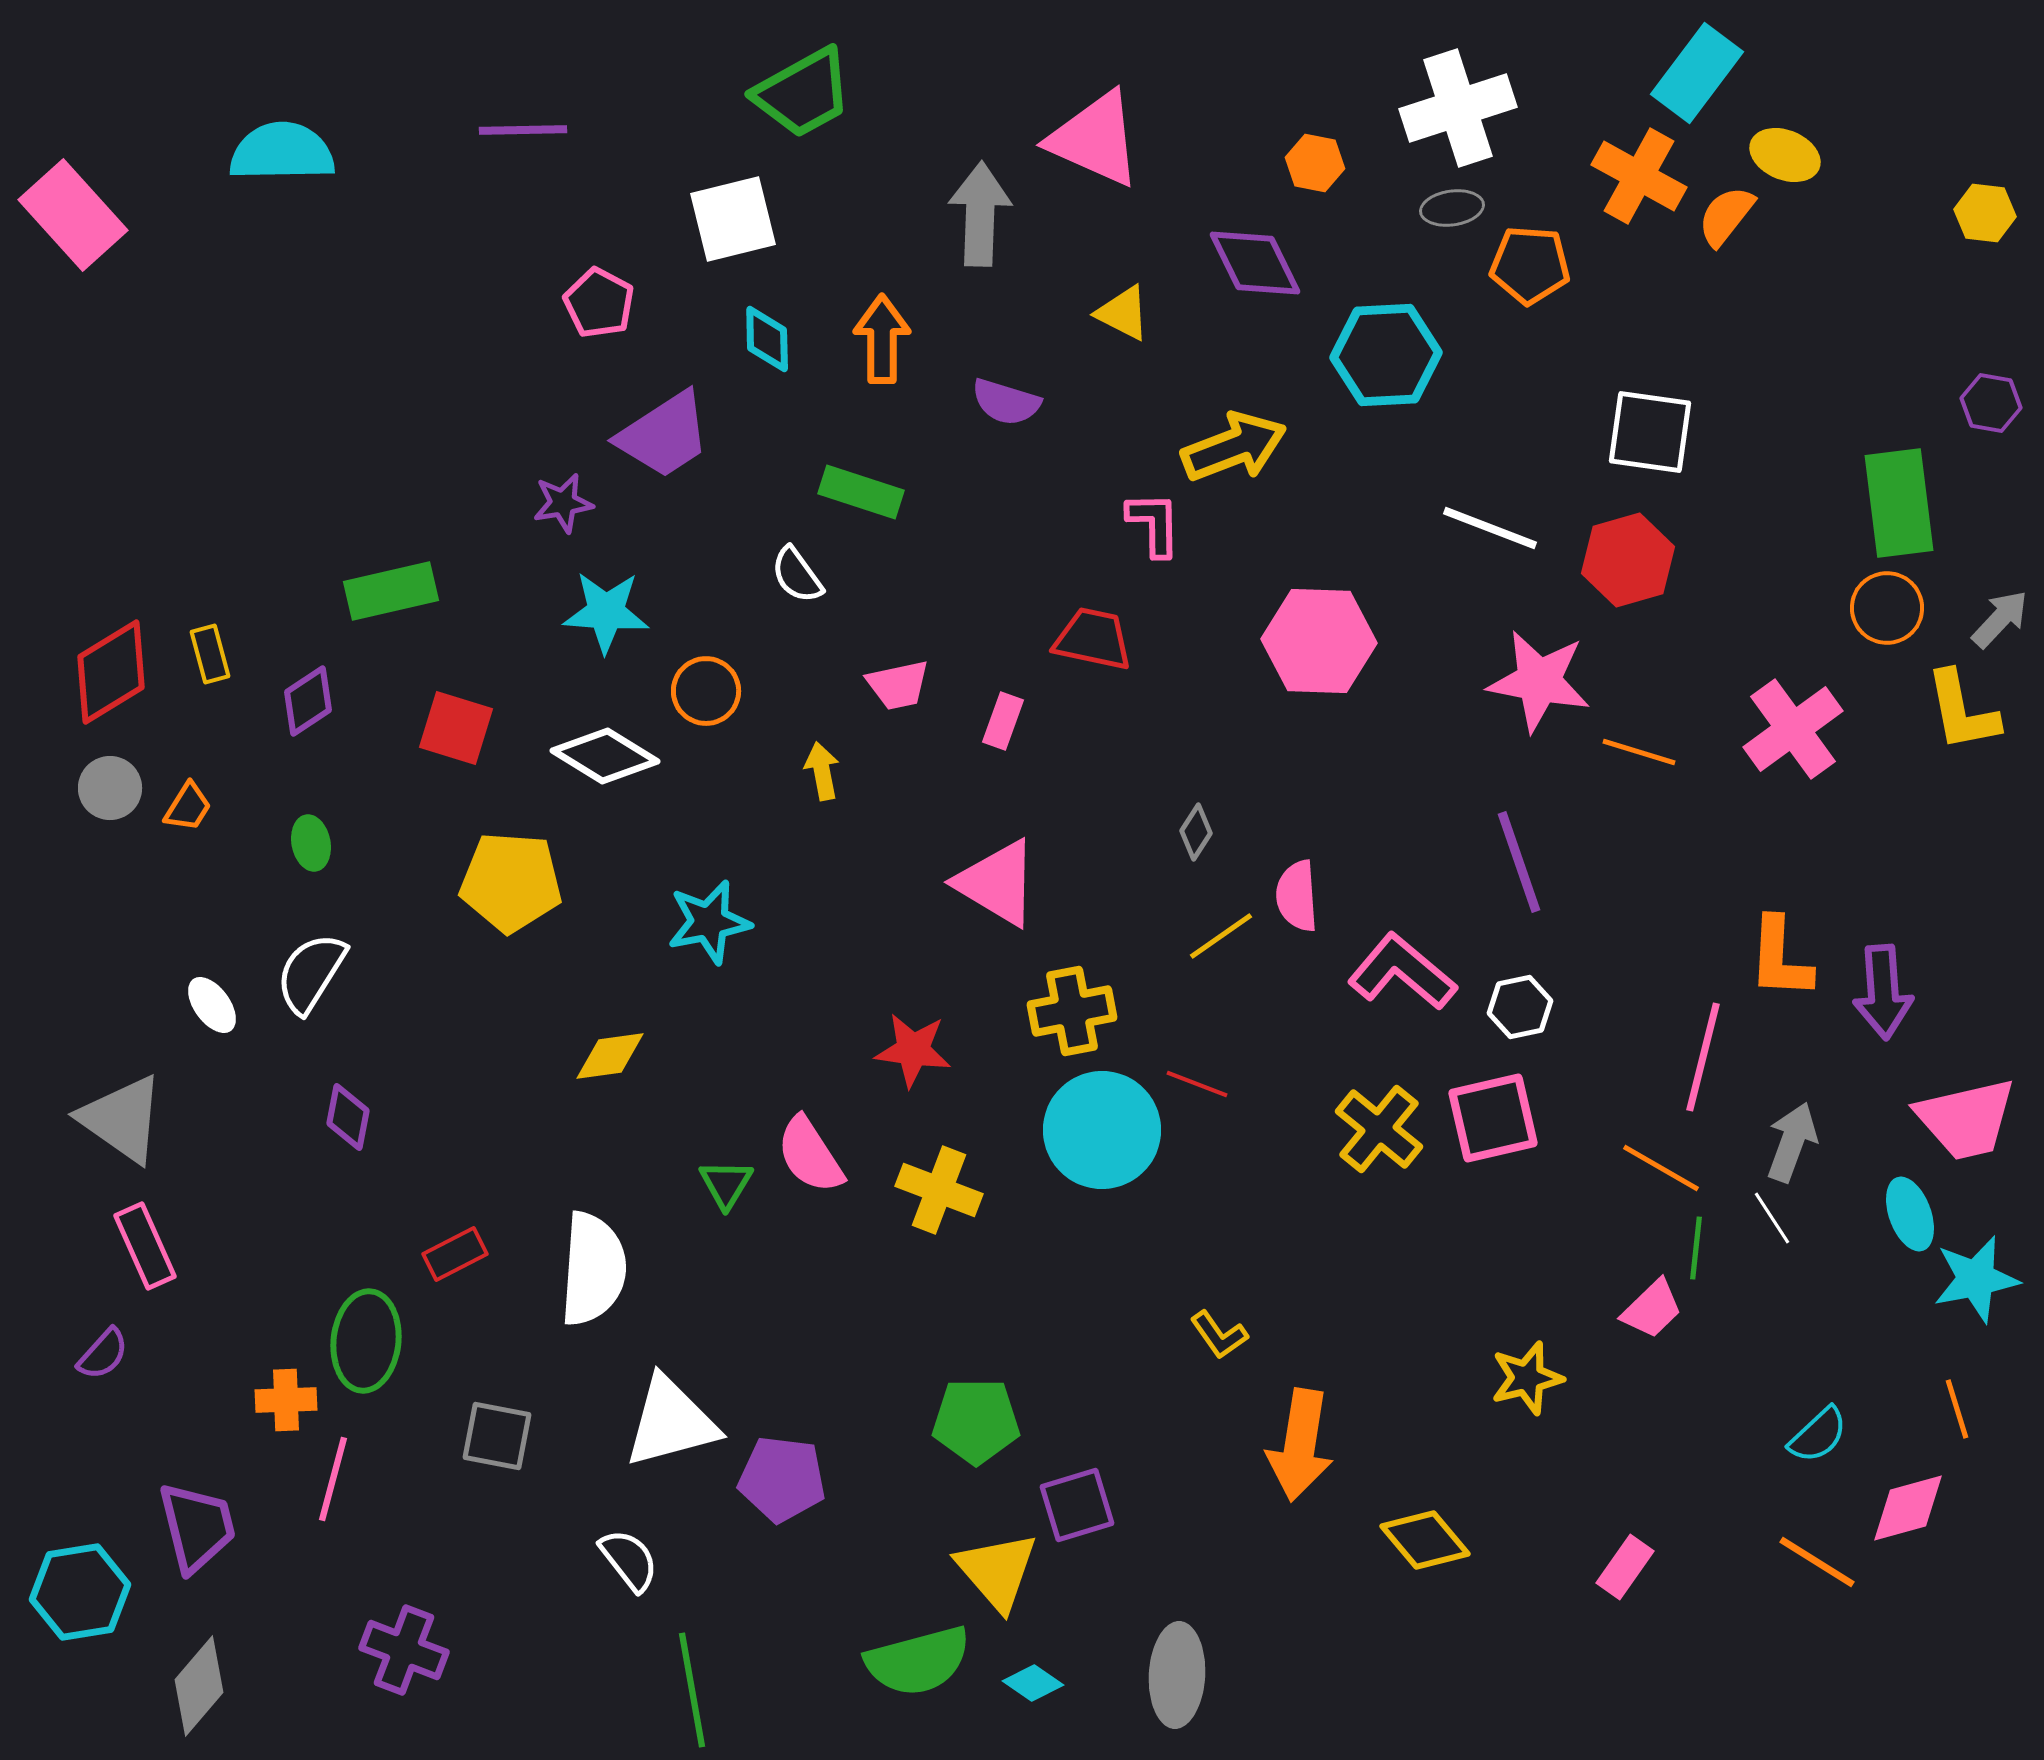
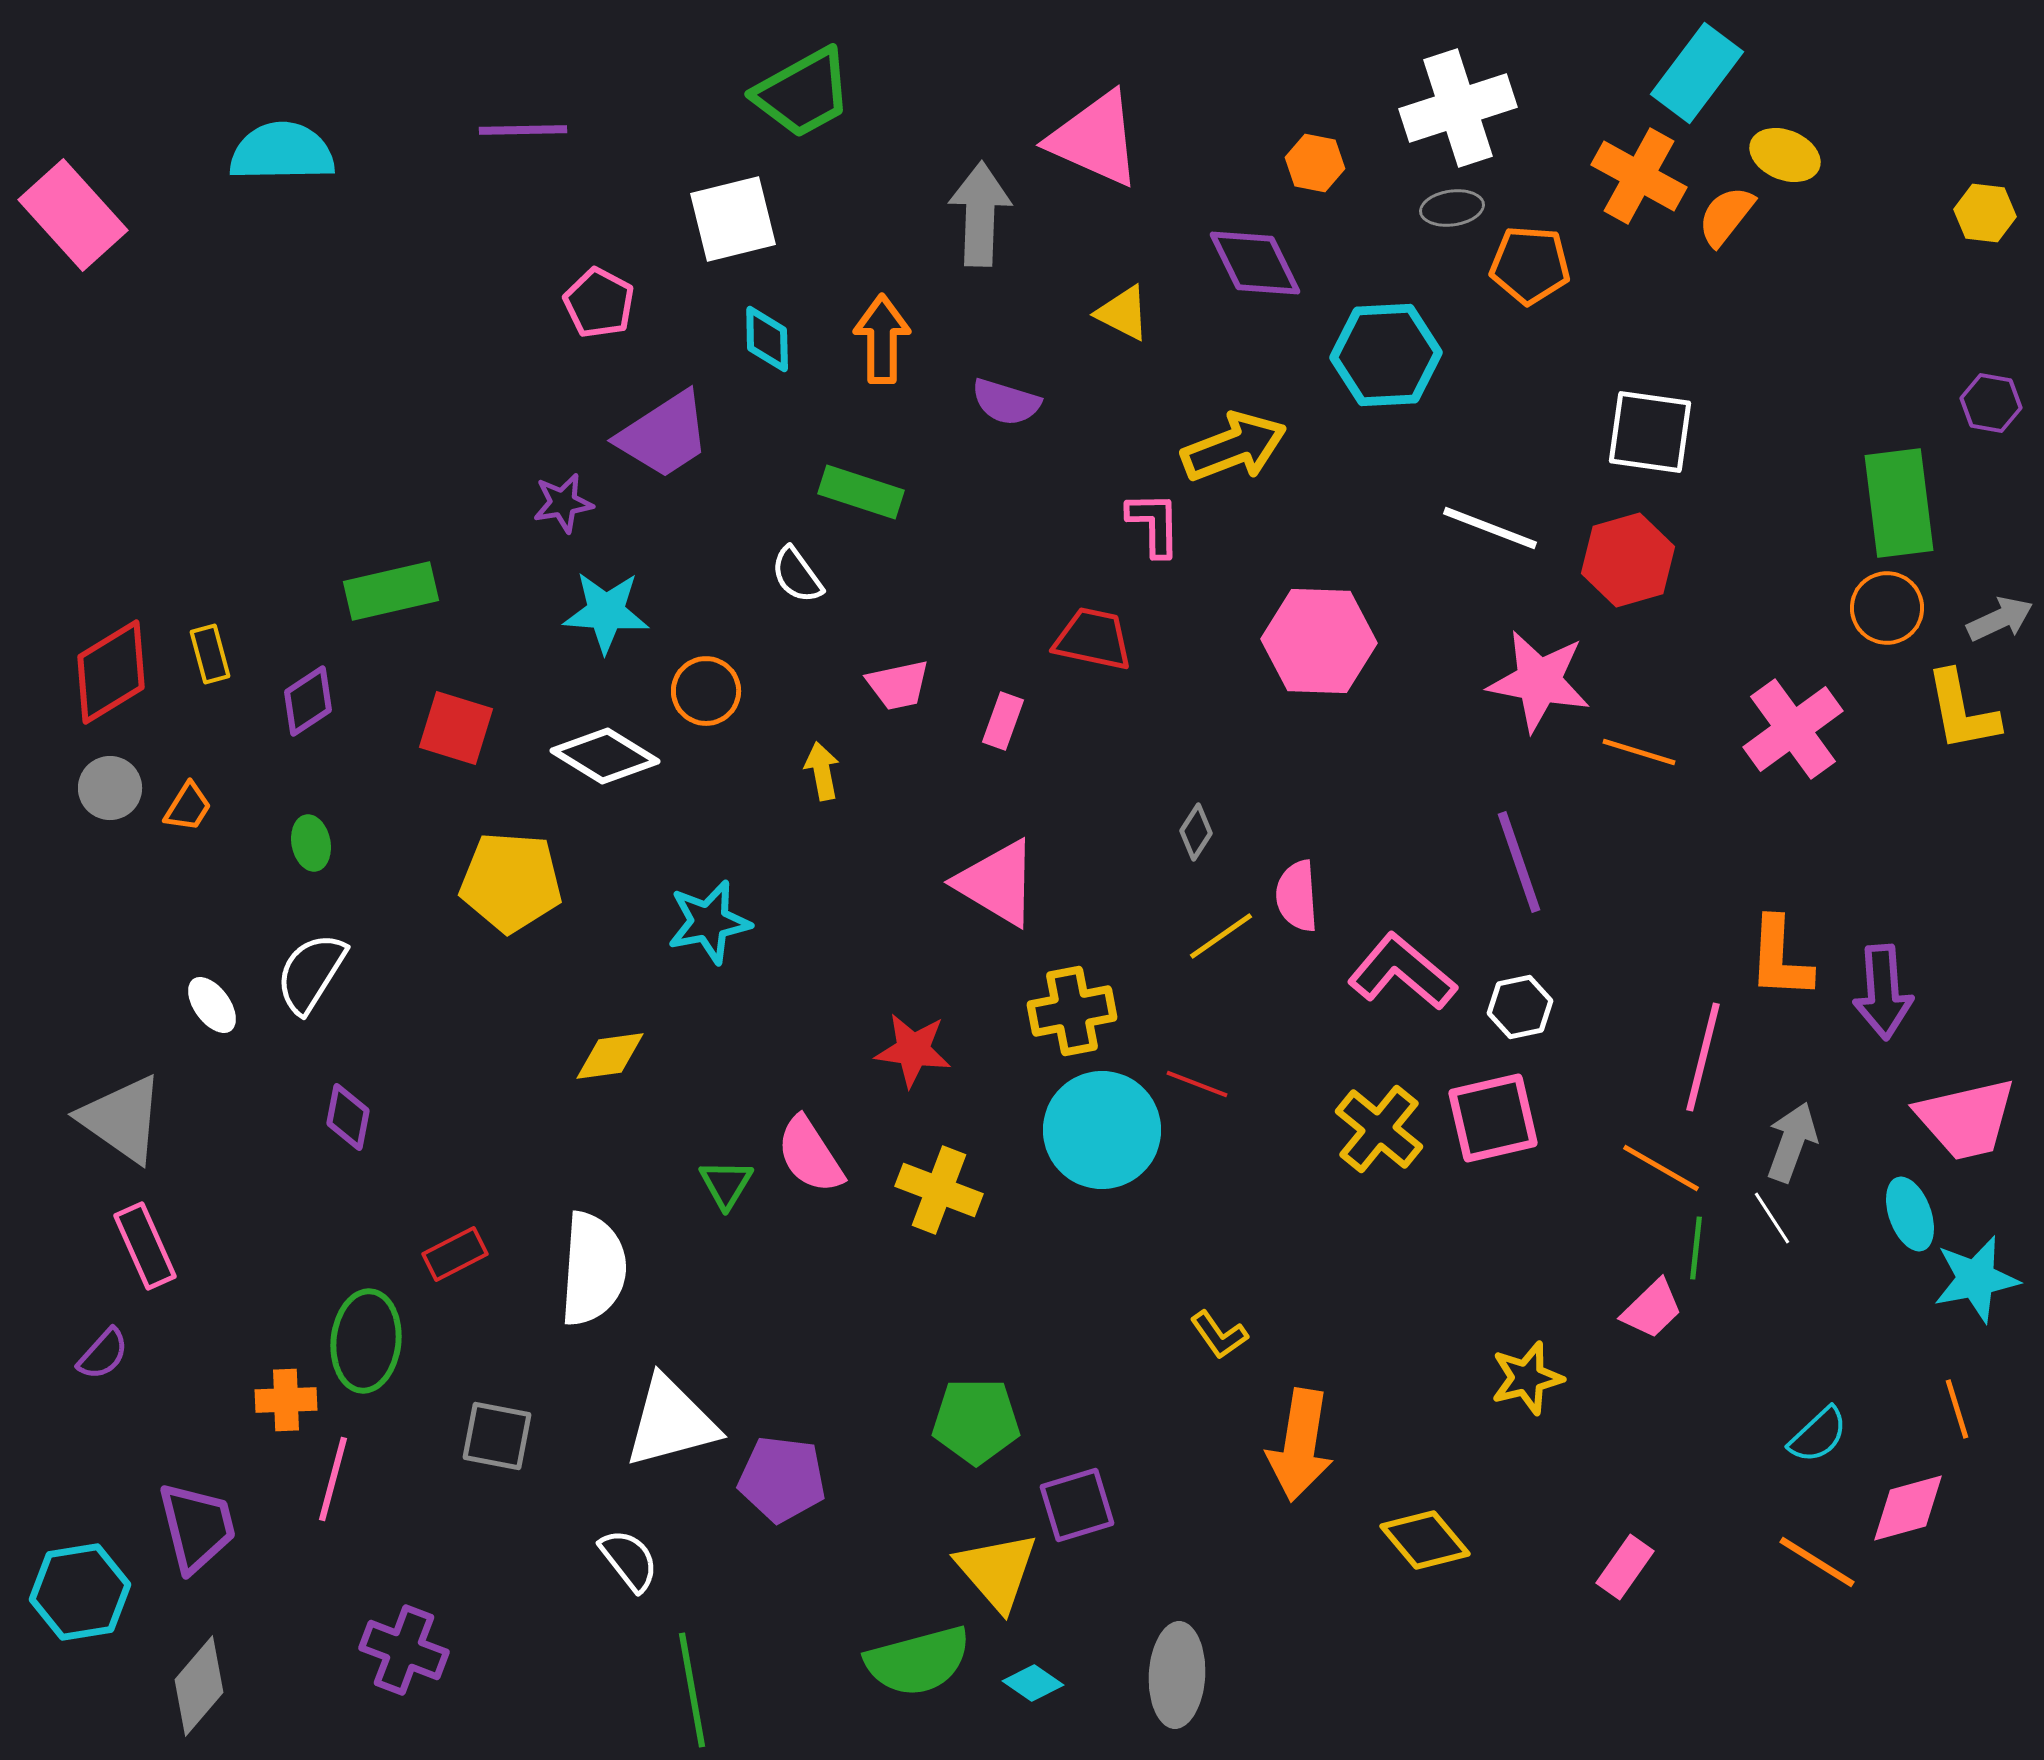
gray arrow at (2000, 619): rotated 22 degrees clockwise
